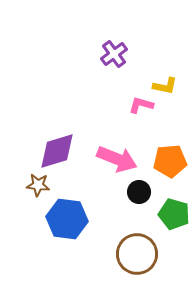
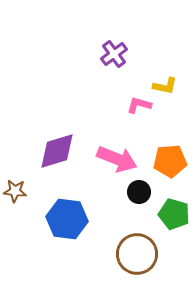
pink L-shape: moved 2 px left
brown star: moved 23 px left, 6 px down
